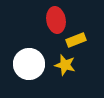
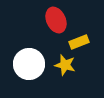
red ellipse: rotated 15 degrees counterclockwise
yellow rectangle: moved 3 px right, 2 px down
